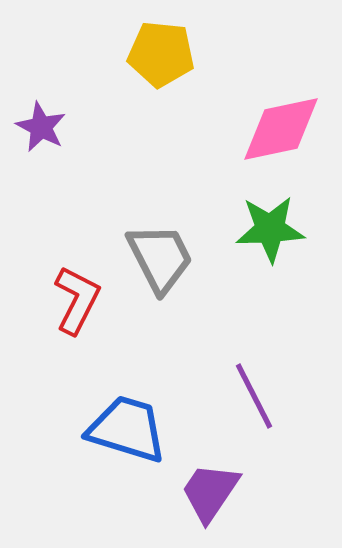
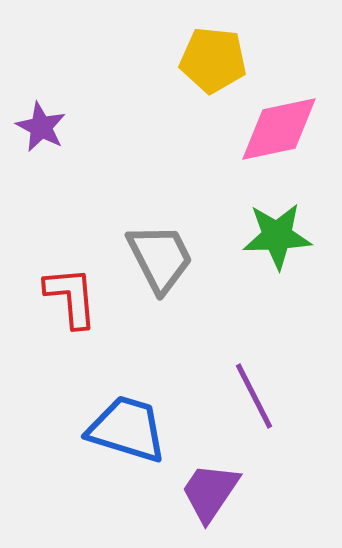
yellow pentagon: moved 52 px right, 6 px down
pink diamond: moved 2 px left
green star: moved 7 px right, 7 px down
red L-shape: moved 6 px left, 3 px up; rotated 32 degrees counterclockwise
